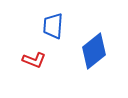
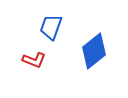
blue trapezoid: moved 2 px left, 1 px down; rotated 16 degrees clockwise
